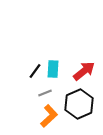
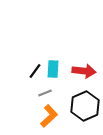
red arrow: rotated 45 degrees clockwise
black hexagon: moved 6 px right, 2 px down
